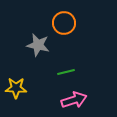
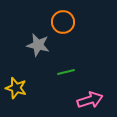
orange circle: moved 1 px left, 1 px up
yellow star: rotated 15 degrees clockwise
pink arrow: moved 16 px right
